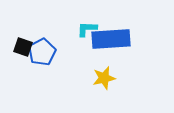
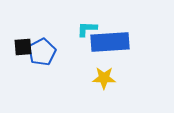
blue rectangle: moved 1 px left, 3 px down
black square: rotated 24 degrees counterclockwise
yellow star: rotated 15 degrees clockwise
